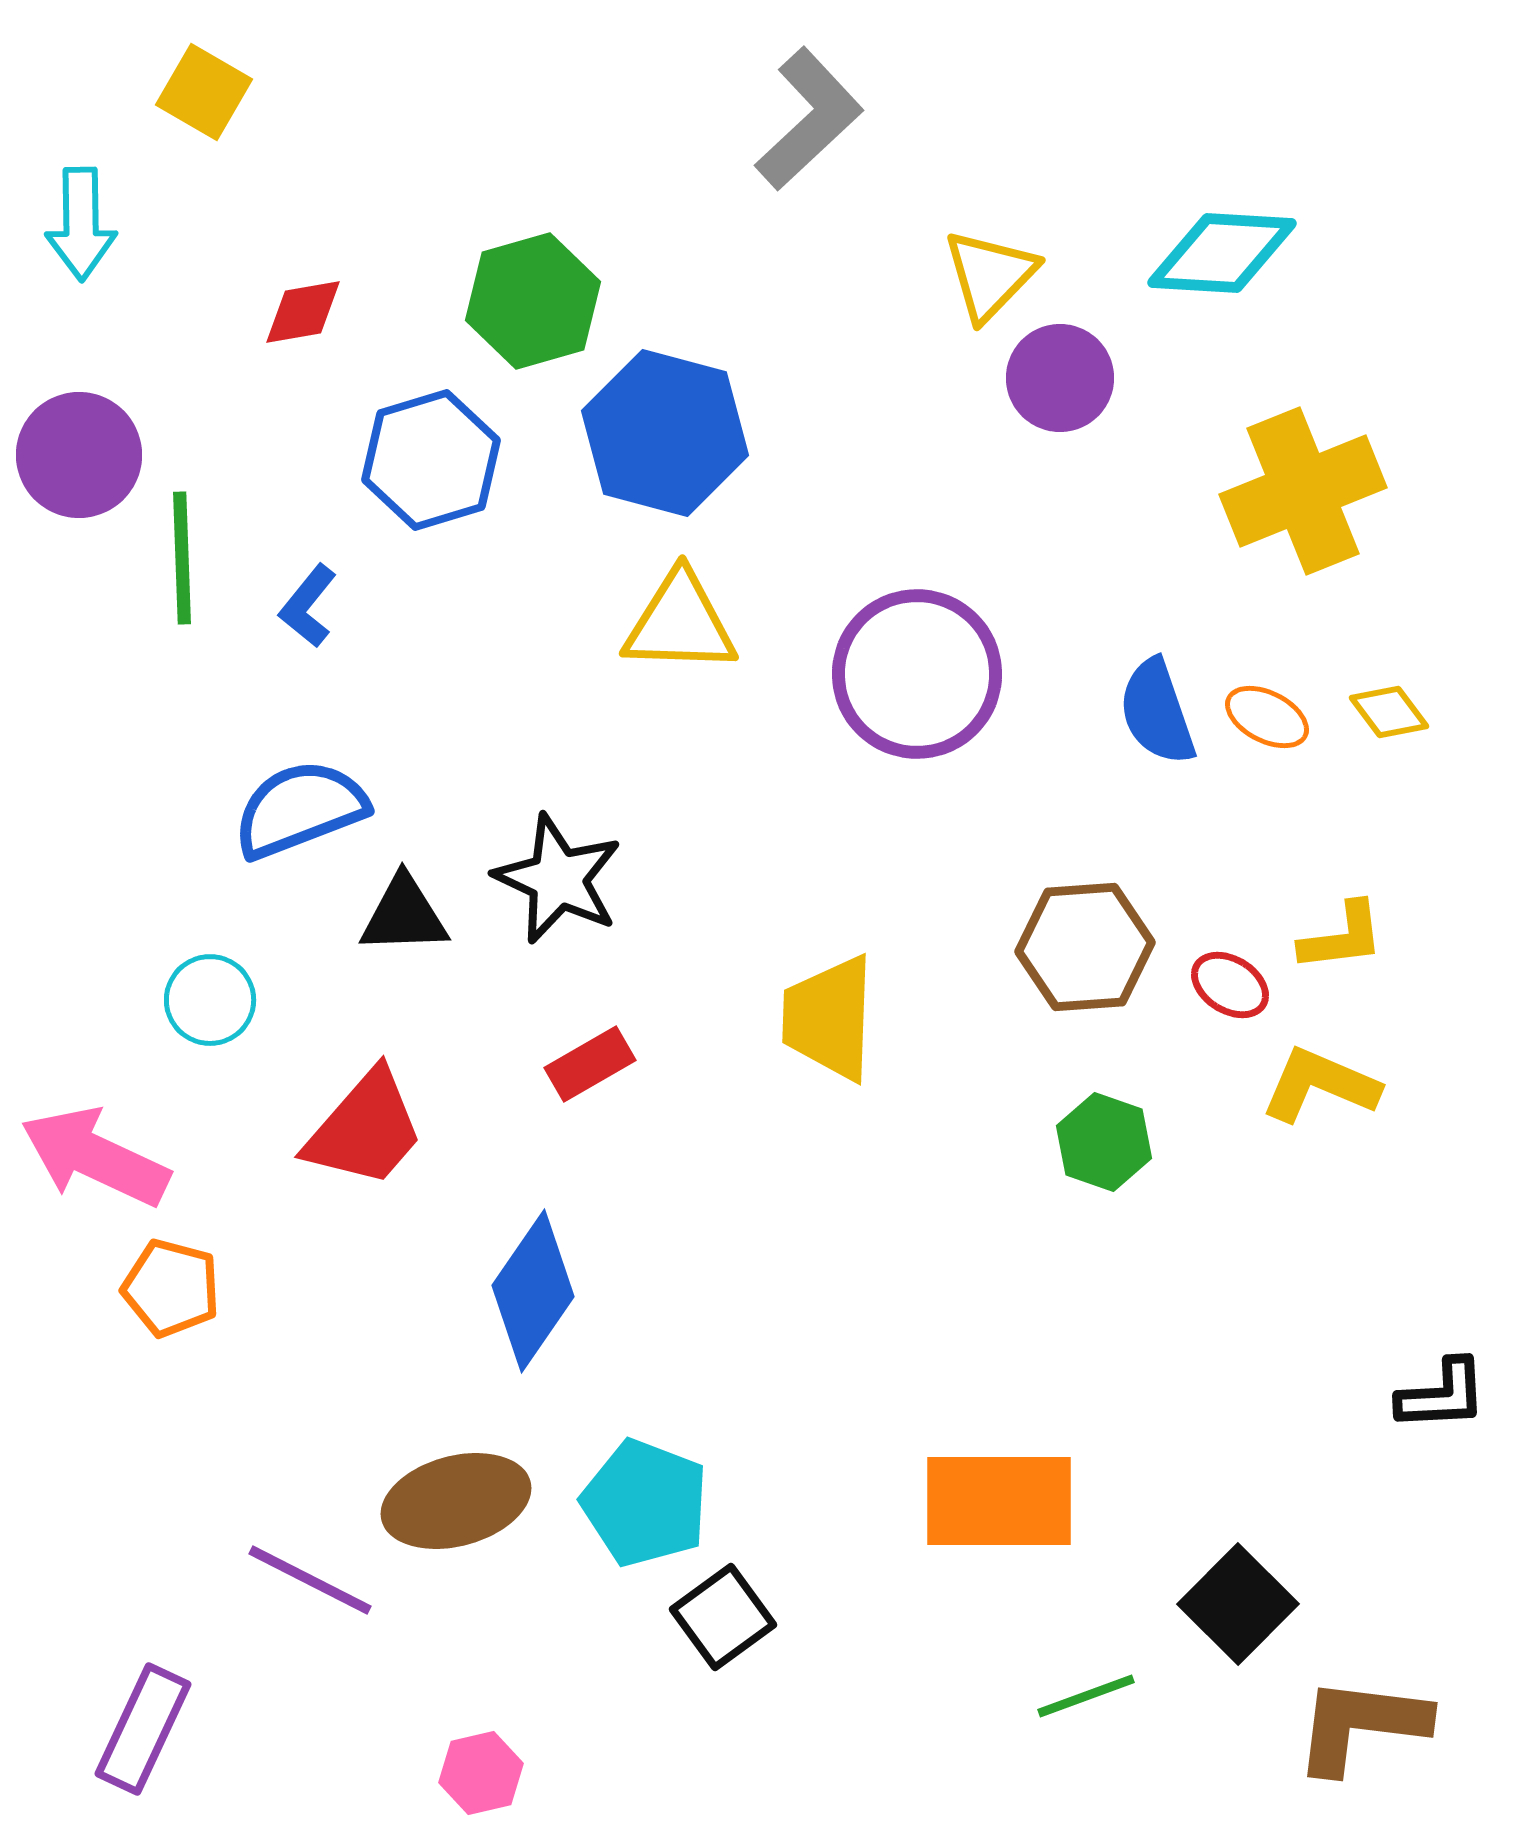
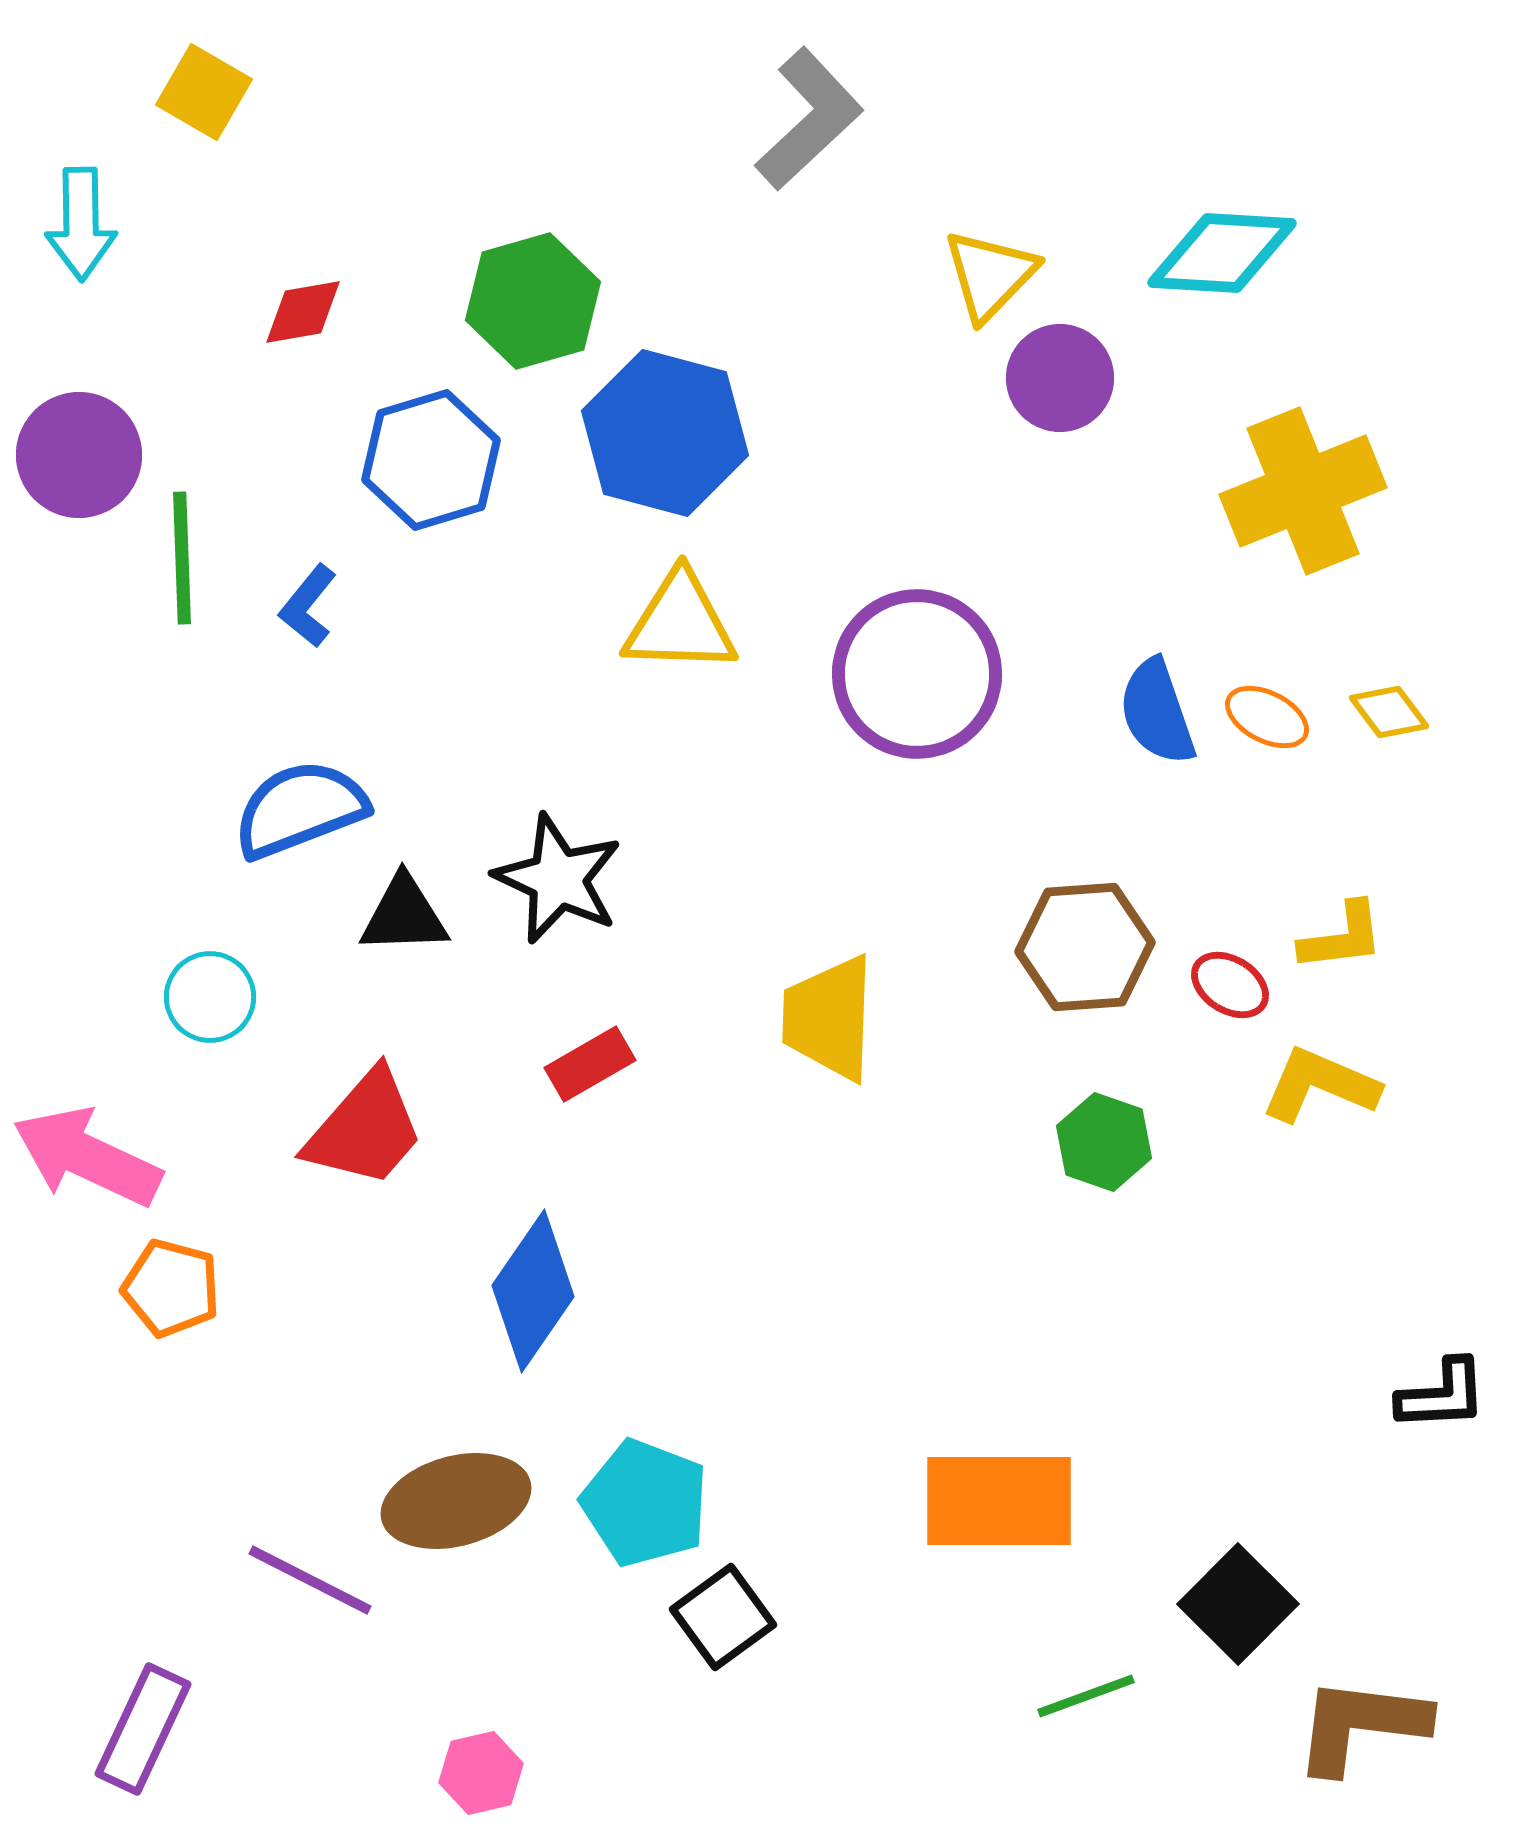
cyan circle at (210, 1000): moved 3 px up
pink arrow at (95, 1157): moved 8 px left
